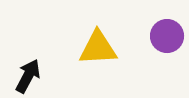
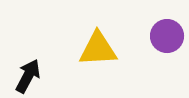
yellow triangle: moved 1 px down
